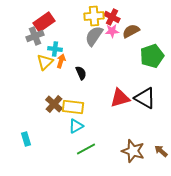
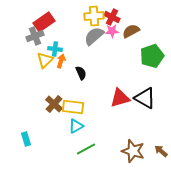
gray semicircle: rotated 15 degrees clockwise
yellow triangle: moved 2 px up
